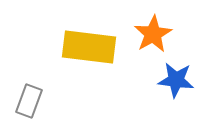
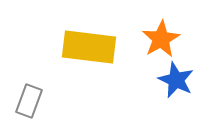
orange star: moved 8 px right, 5 px down
blue star: rotated 18 degrees clockwise
